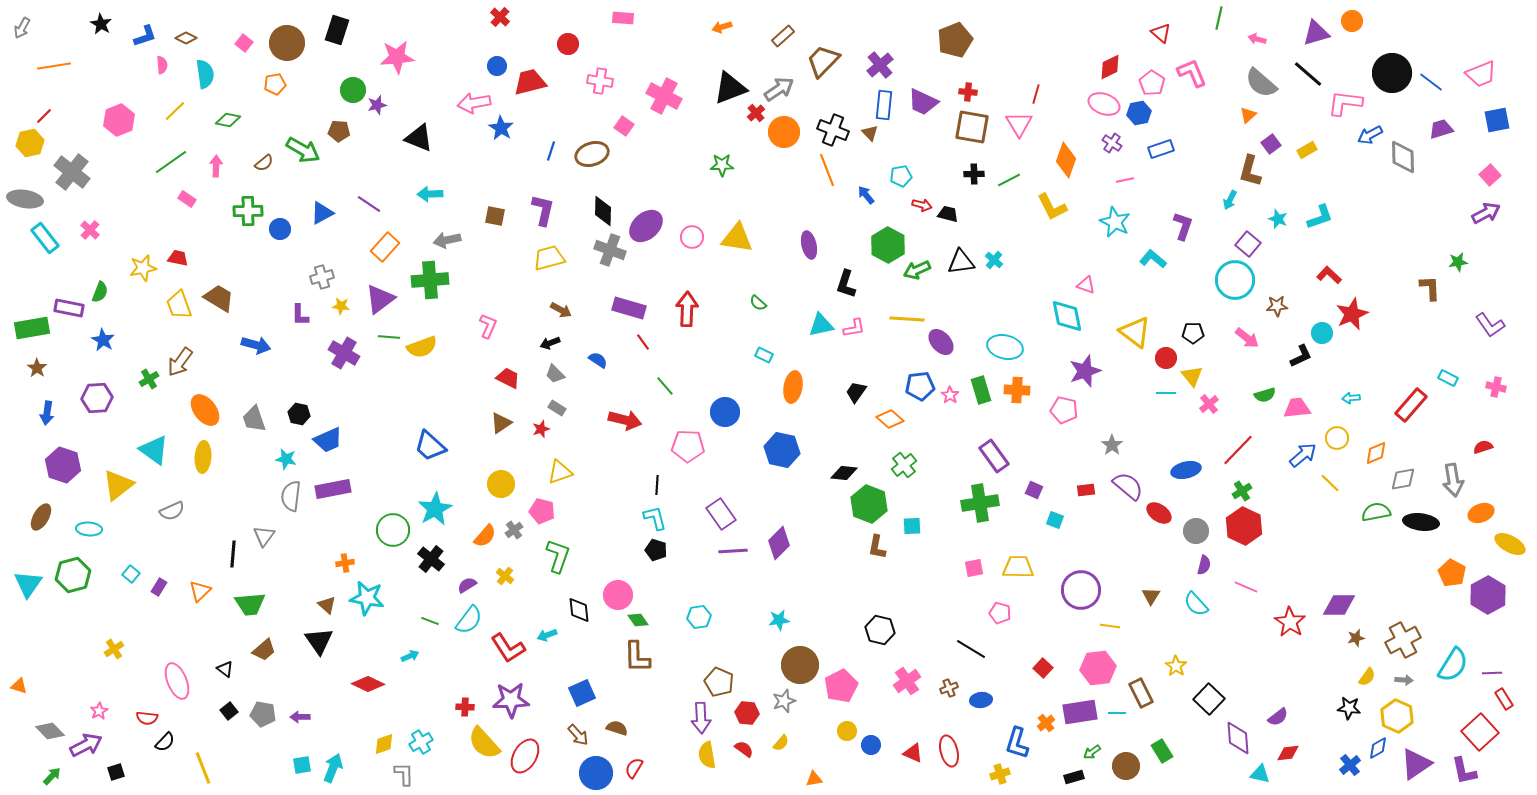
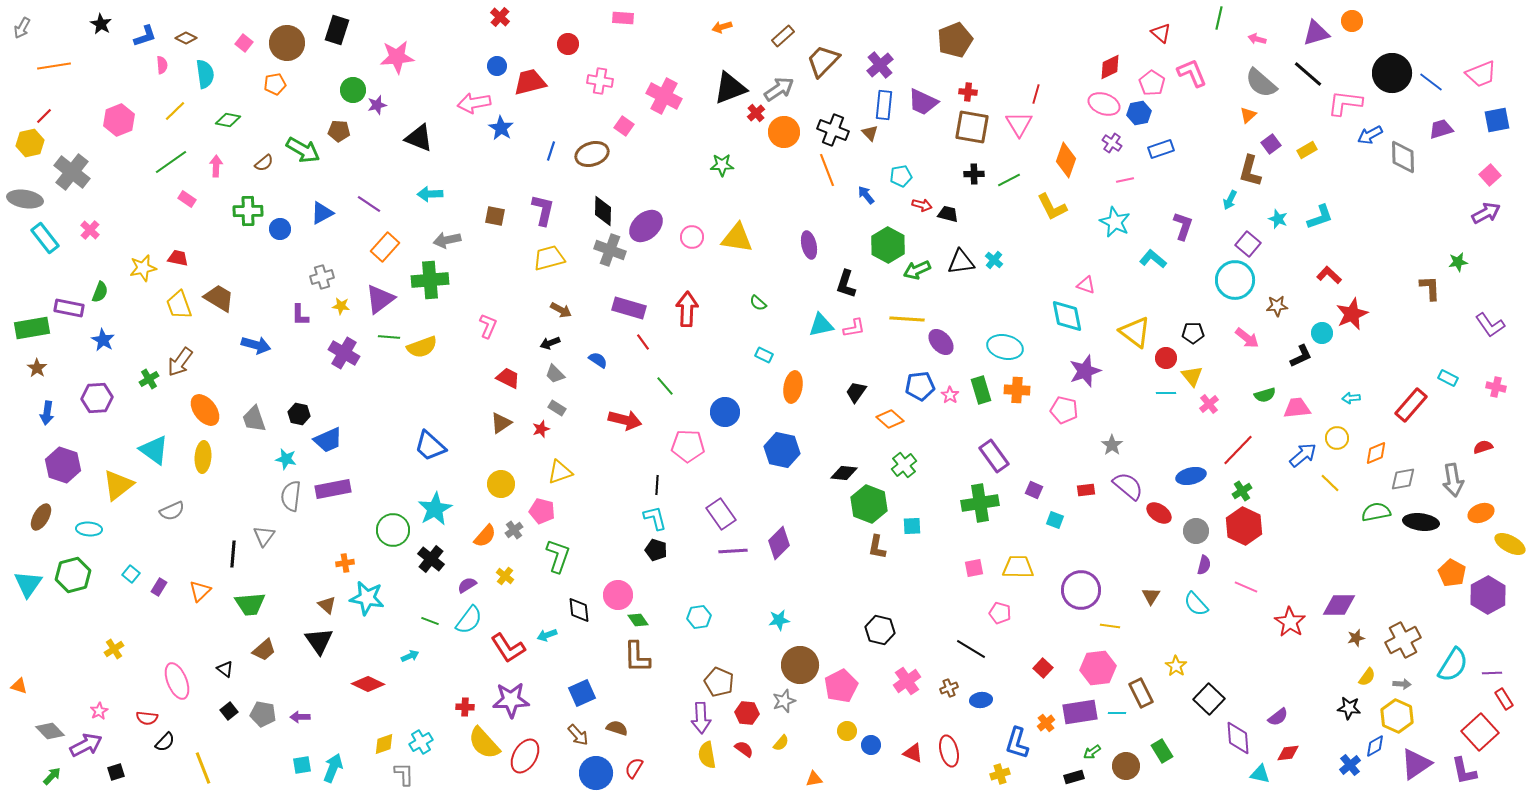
blue ellipse at (1186, 470): moved 5 px right, 6 px down
gray arrow at (1404, 680): moved 2 px left, 4 px down
blue diamond at (1378, 748): moved 3 px left, 2 px up
